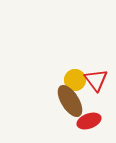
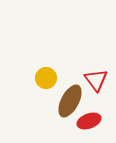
yellow circle: moved 29 px left, 2 px up
brown ellipse: rotated 60 degrees clockwise
